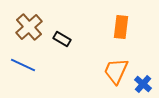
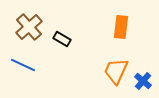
blue cross: moved 3 px up
